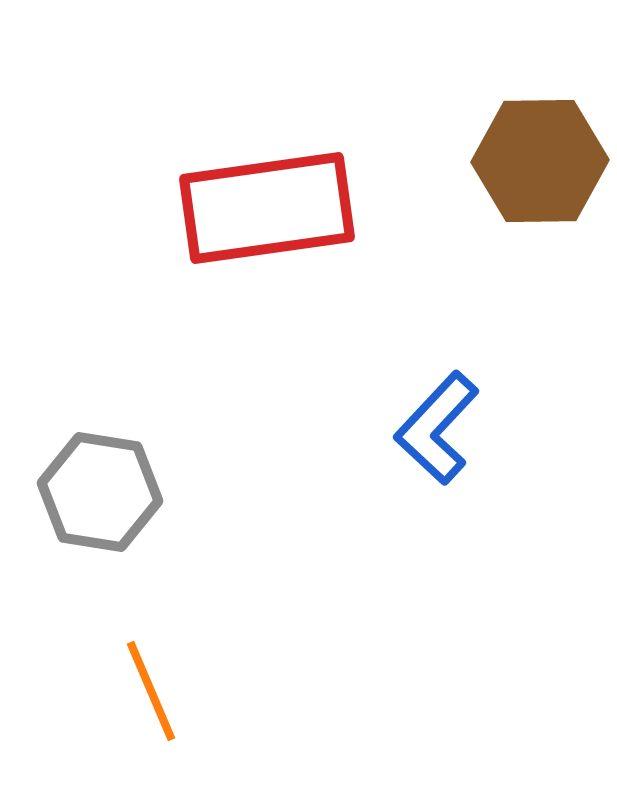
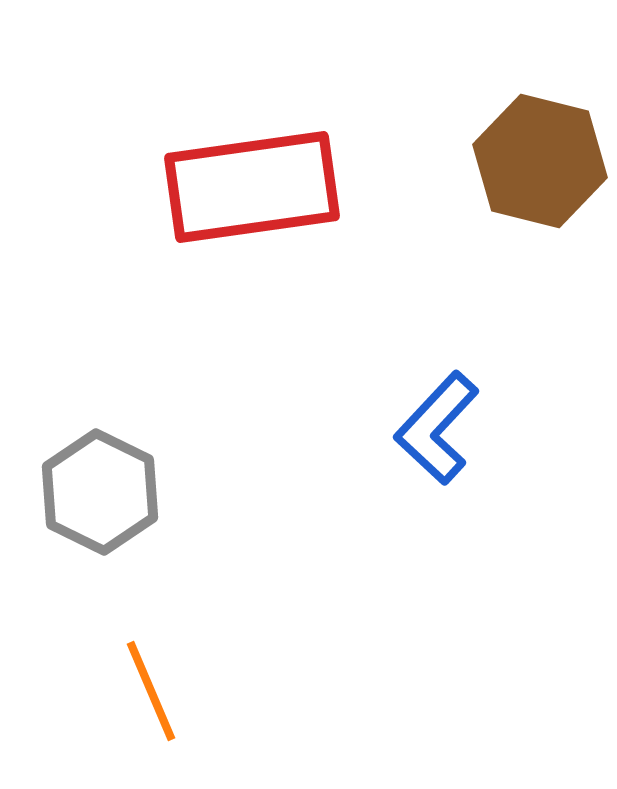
brown hexagon: rotated 15 degrees clockwise
red rectangle: moved 15 px left, 21 px up
gray hexagon: rotated 17 degrees clockwise
